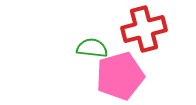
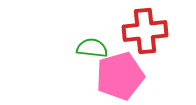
red cross: moved 1 px right, 2 px down; rotated 9 degrees clockwise
